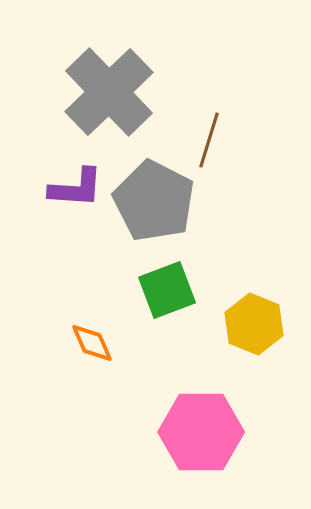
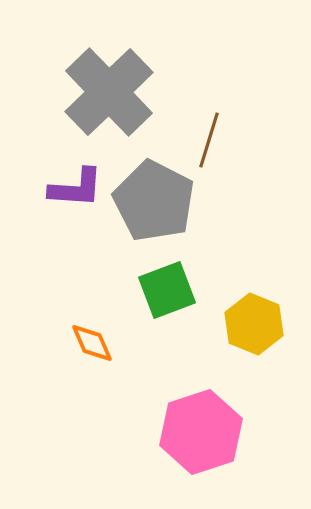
pink hexagon: rotated 18 degrees counterclockwise
